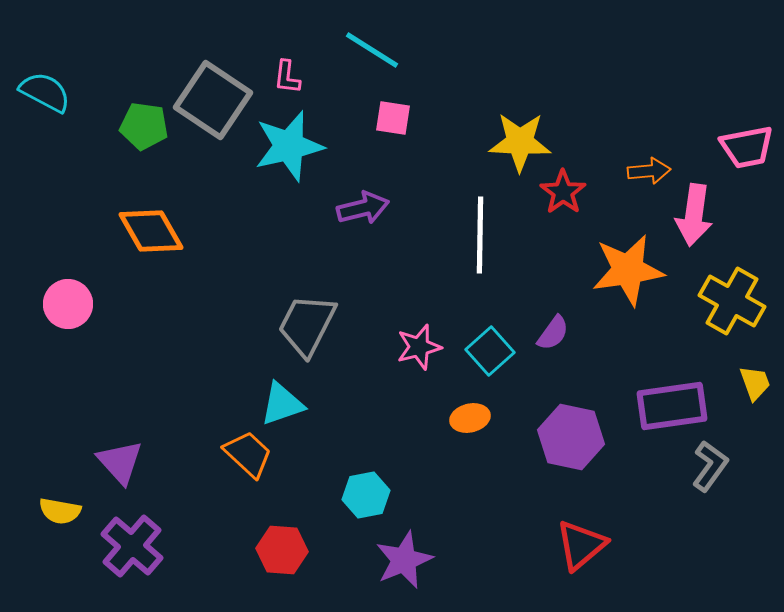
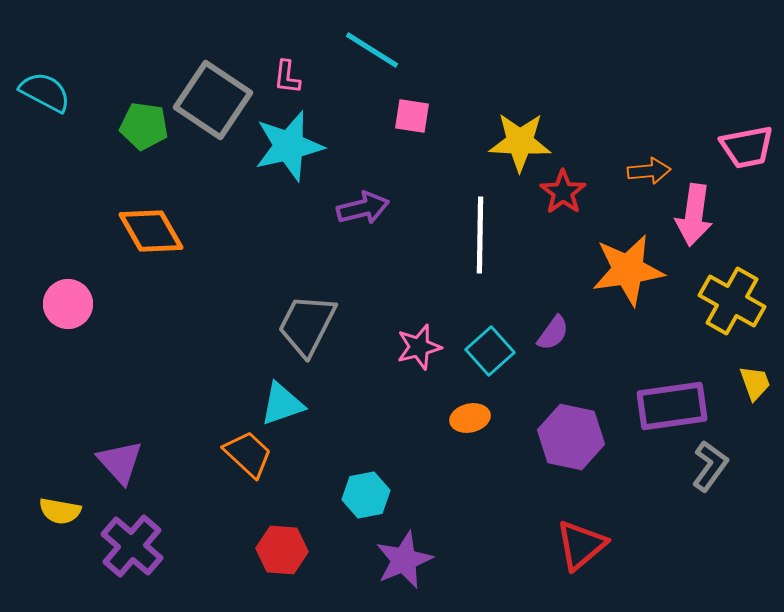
pink square: moved 19 px right, 2 px up
